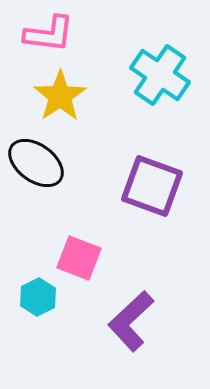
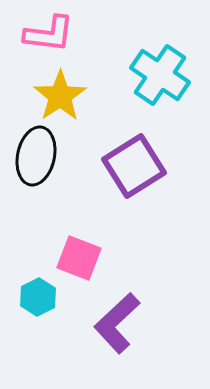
black ellipse: moved 7 px up; rotated 66 degrees clockwise
purple square: moved 18 px left, 20 px up; rotated 38 degrees clockwise
purple L-shape: moved 14 px left, 2 px down
